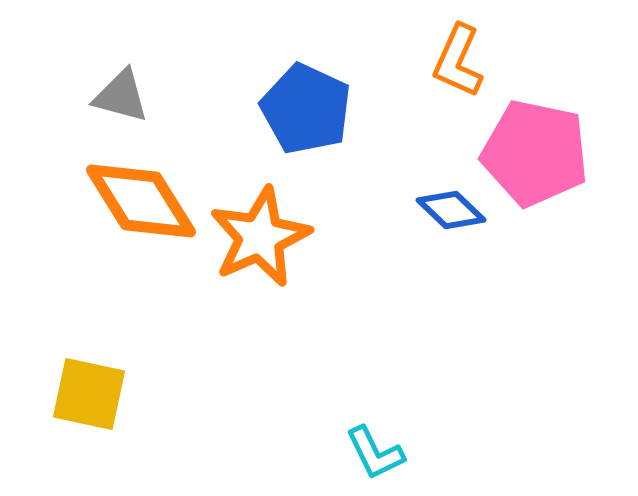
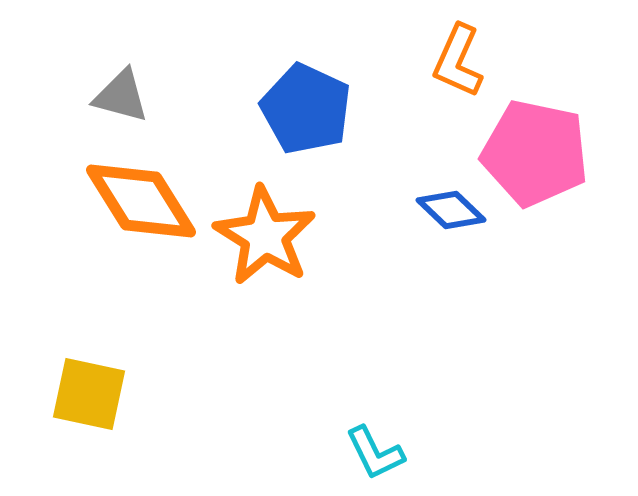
orange star: moved 5 px right, 1 px up; rotated 16 degrees counterclockwise
